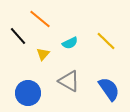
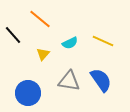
black line: moved 5 px left, 1 px up
yellow line: moved 3 px left; rotated 20 degrees counterclockwise
gray triangle: rotated 20 degrees counterclockwise
blue semicircle: moved 8 px left, 9 px up
